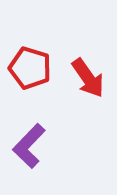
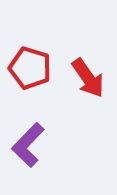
purple L-shape: moved 1 px left, 1 px up
